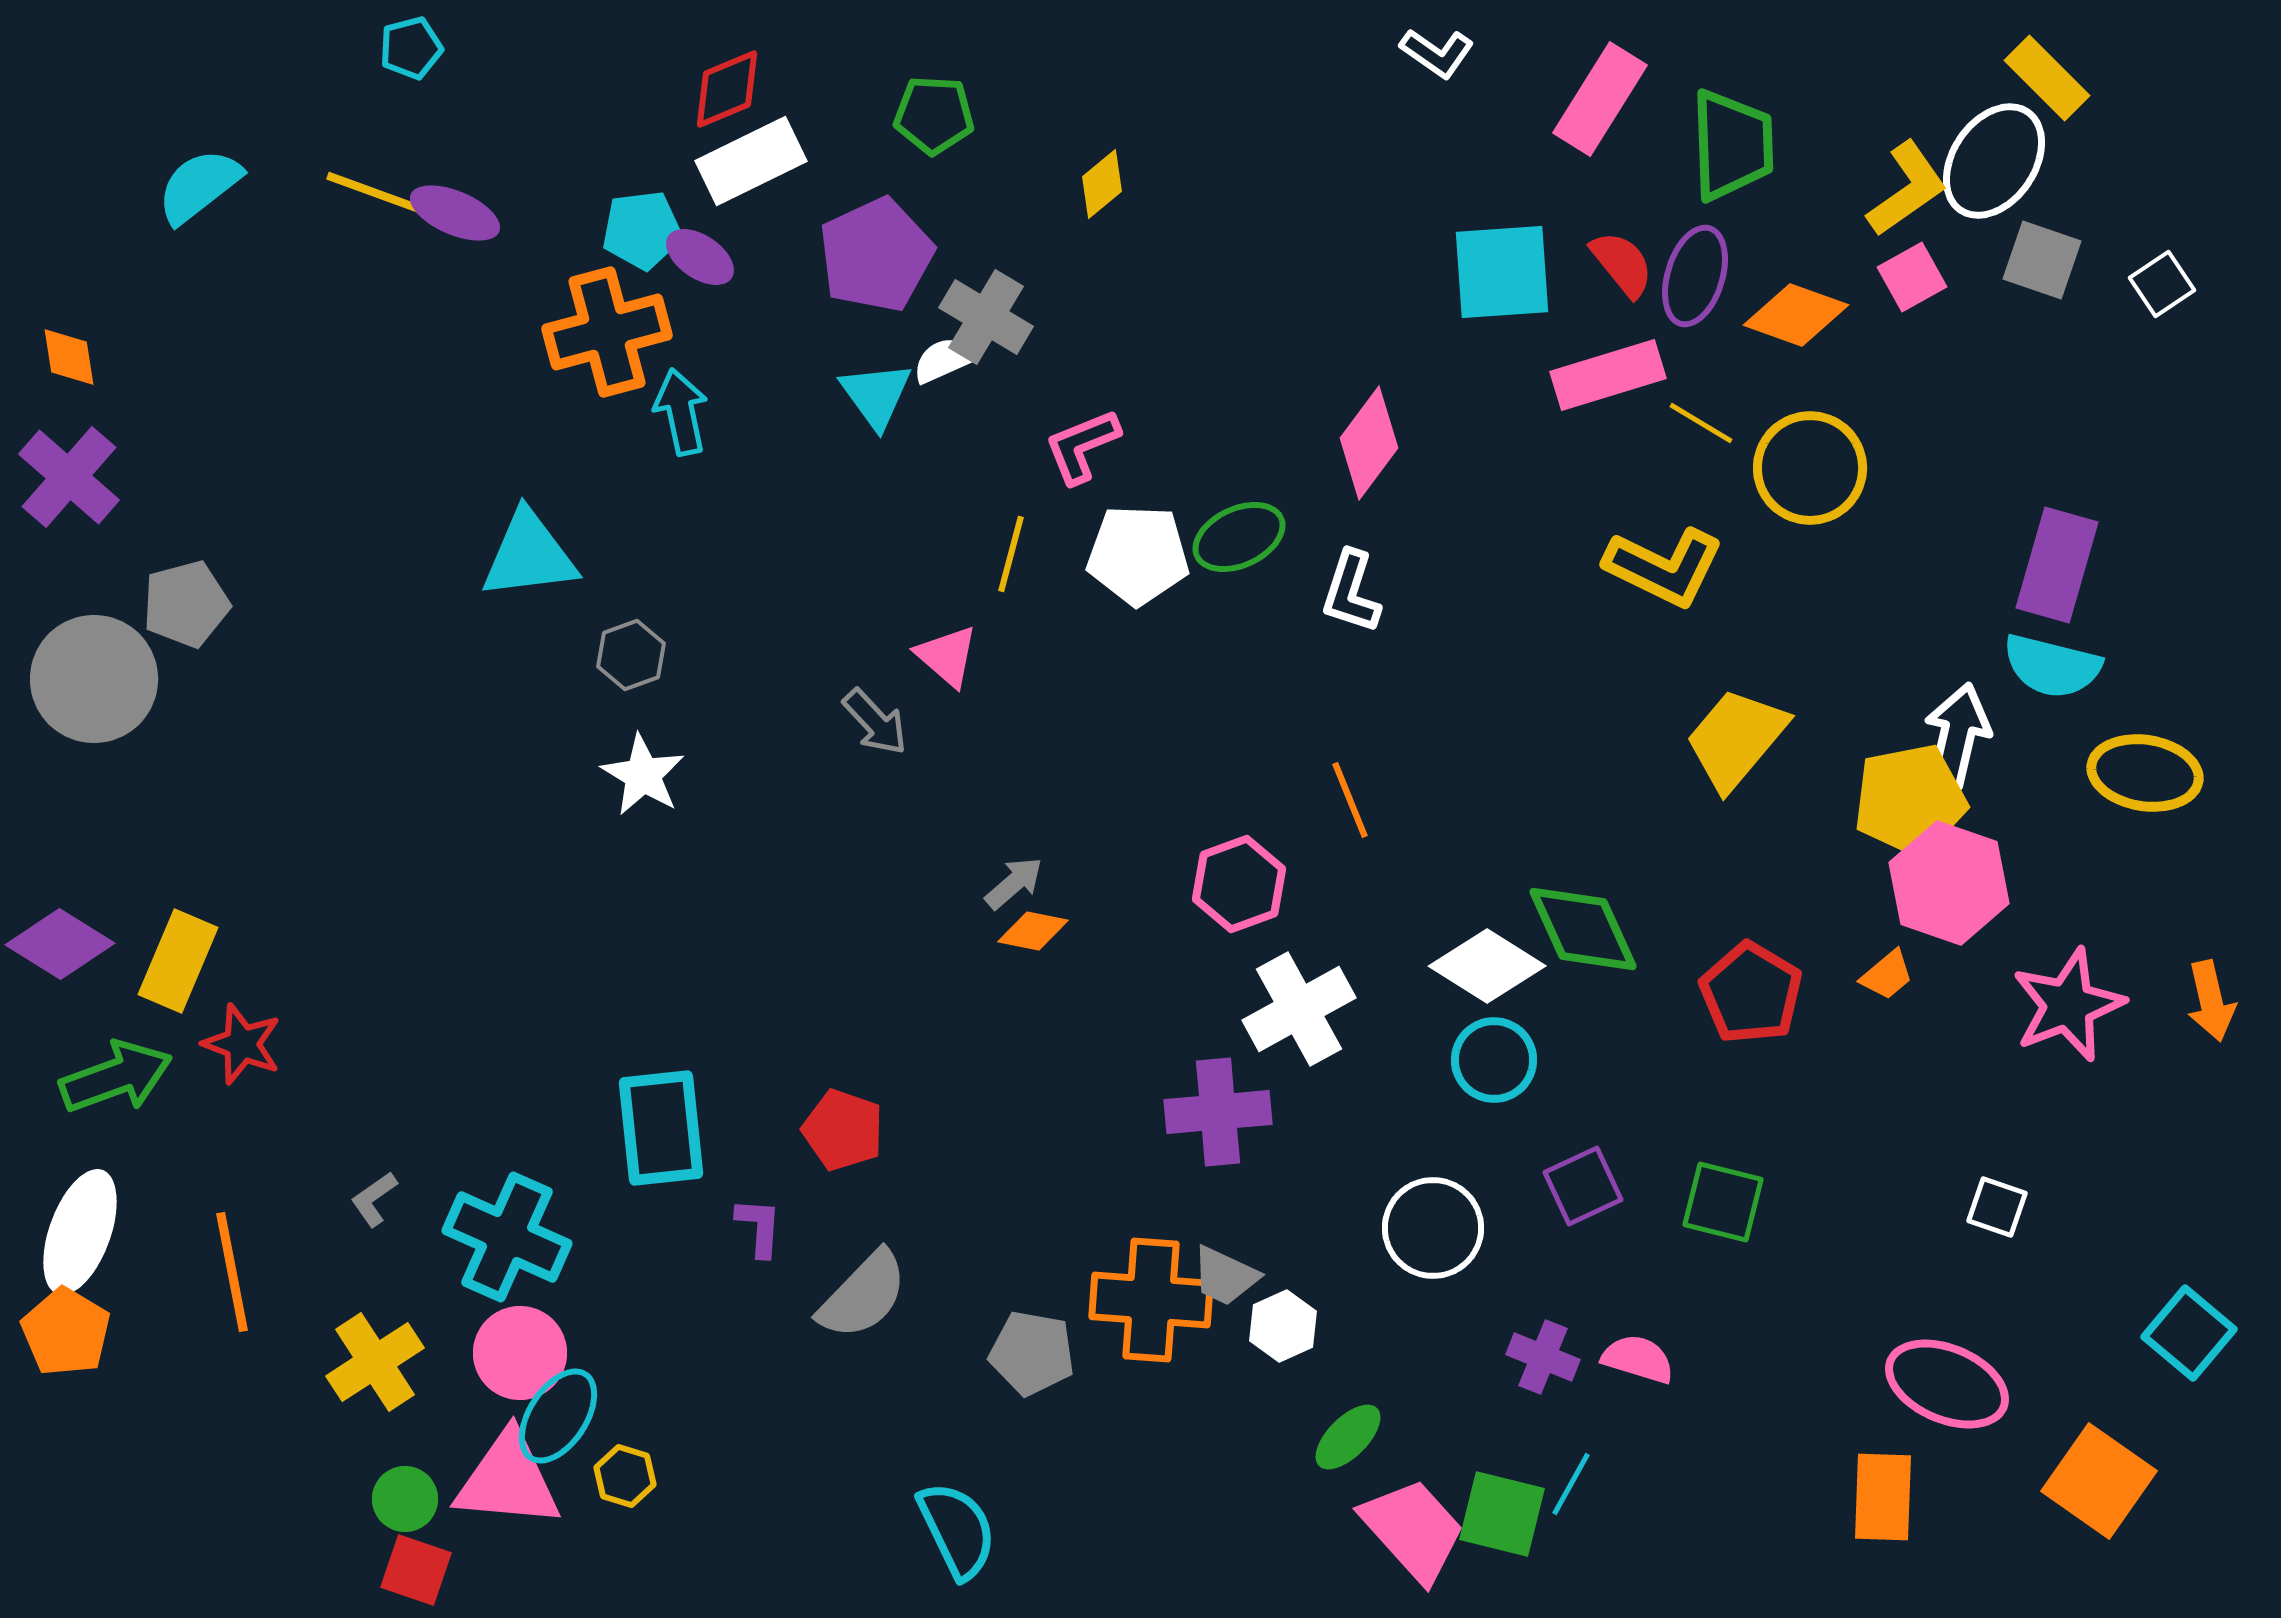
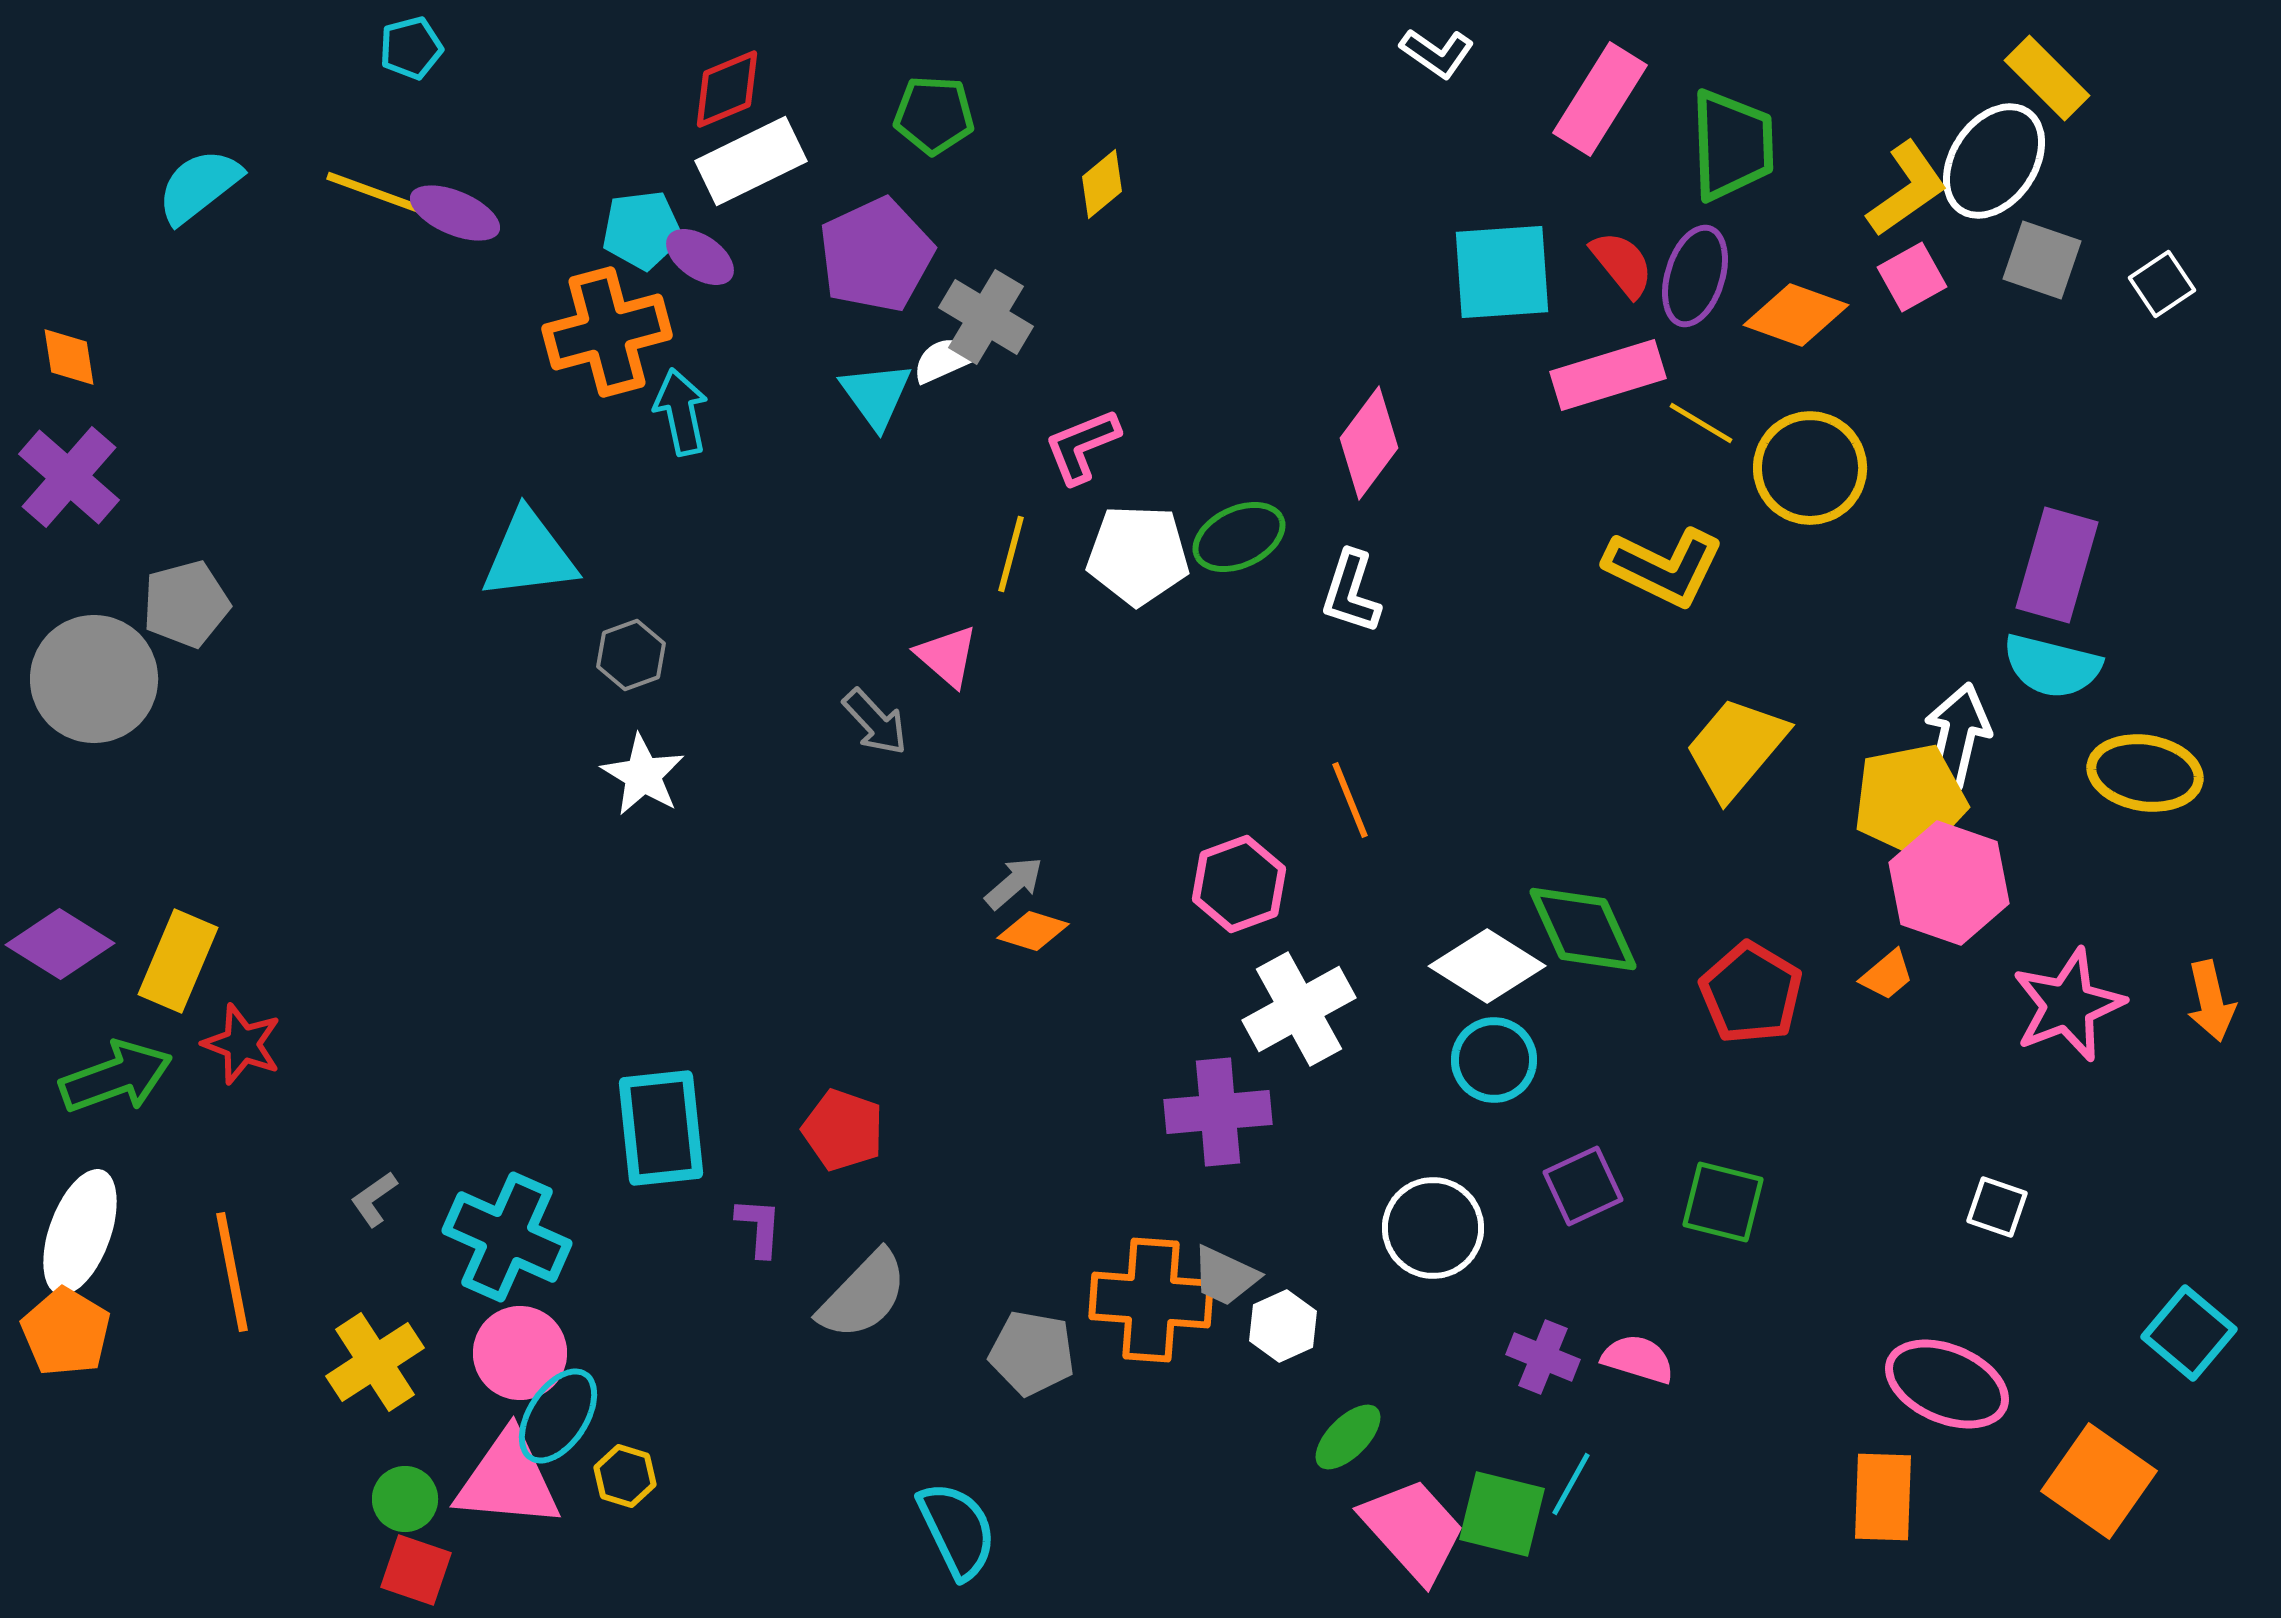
yellow trapezoid at (1736, 739): moved 9 px down
orange diamond at (1033, 931): rotated 6 degrees clockwise
